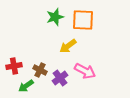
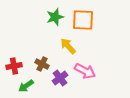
yellow arrow: rotated 84 degrees clockwise
brown cross: moved 2 px right, 6 px up
